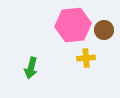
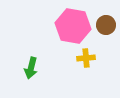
pink hexagon: moved 1 px down; rotated 16 degrees clockwise
brown circle: moved 2 px right, 5 px up
